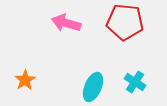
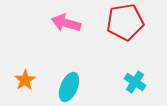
red pentagon: rotated 15 degrees counterclockwise
cyan ellipse: moved 24 px left
